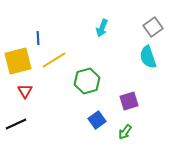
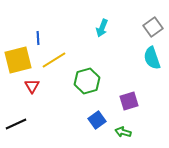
cyan semicircle: moved 4 px right, 1 px down
yellow square: moved 1 px up
red triangle: moved 7 px right, 5 px up
green arrow: moved 2 px left; rotated 70 degrees clockwise
